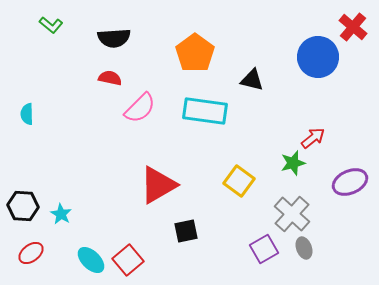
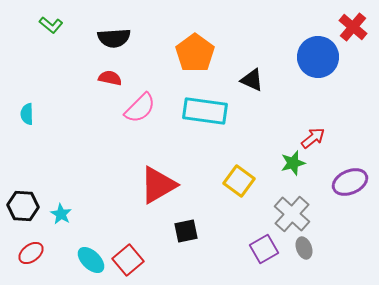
black triangle: rotated 10 degrees clockwise
